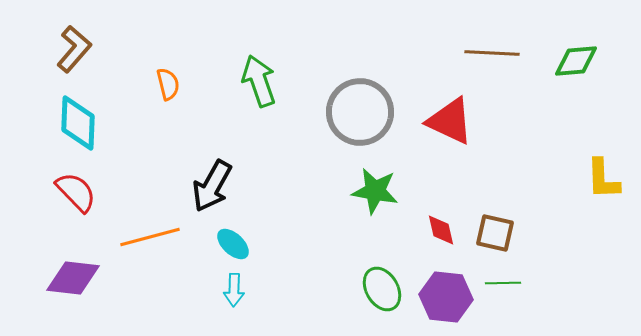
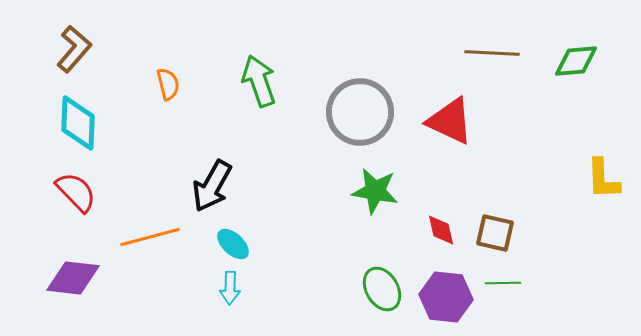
cyan arrow: moved 4 px left, 2 px up
